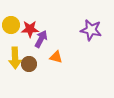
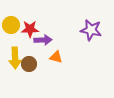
purple arrow: moved 2 px right, 1 px down; rotated 60 degrees clockwise
